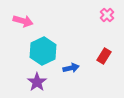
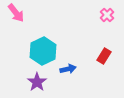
pink arrow: moved 7 px left, 8 px up; rotated 36 degrees clockwise
blue arrow: moved 3 px left, 1 px down
